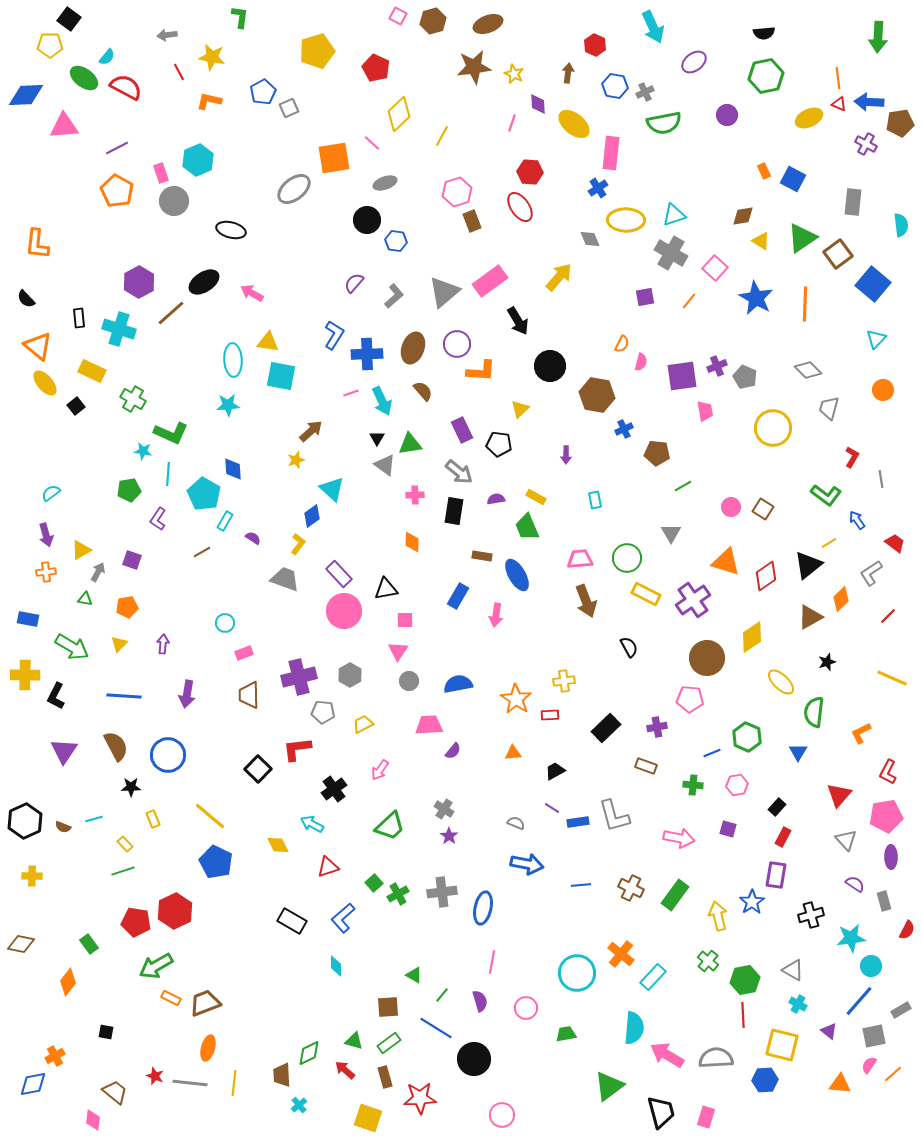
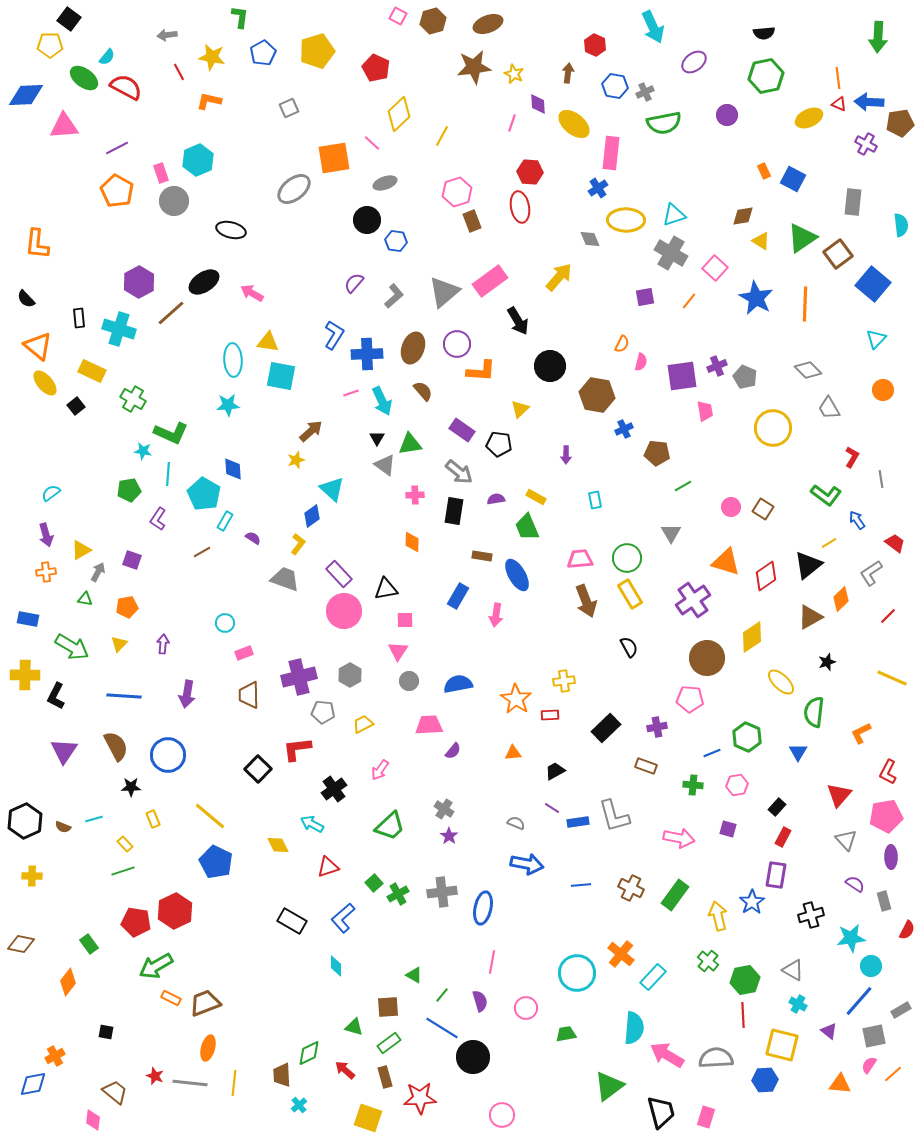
blue pentagon at (263, 92): moved 39 px up
red ellipse at (520, 207): rotated 24 degrees clockwise
gray trapezoid at (829, 408): rotated 45 degrees counterclockwise
purple rectangle at (462, 430): rotated 30 degrees counterclockwise
yellow rectangle at (646, 594): moved 16 px left; rotated 32 degrees clockwise
blue line at (436, 1028): moved 6 px right
green triangle at (354, 1041): moved 14 px up
black circle at (474, 1059): moved 1 px left, 2 px up
